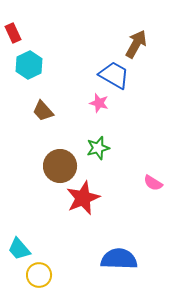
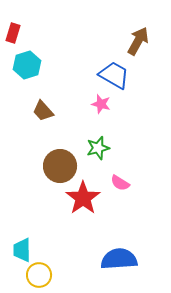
red rectangle: rotated 42 degrees clockwise
brown arrow: moved 2 px right, 3 px up
cyan hexagon: moved 2 px left; rotated 8 degrees clockwise
pink star: moved 2 px right, 1 px down
pink semicircle: moved 33 px left
red star: rotated 12 degrees counterclockwise
cyan trapezoid: moved 3 px right, 1 px down; rotated 40 degrees clockwise
blue semicircle: rotated 6 degrees counterclockwise
